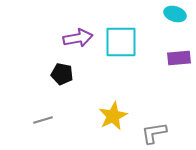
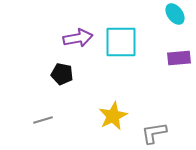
cyan ellipse: rotated 35 degrees clockwise
